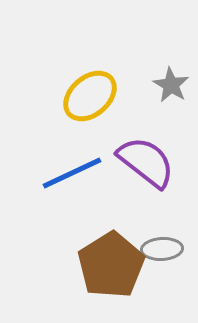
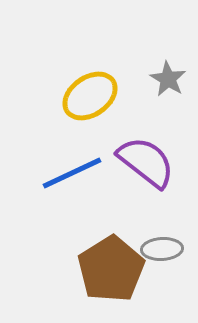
gray star: moved 3 px left, 6 px up
yellow ellipse: rotated 6 degrees clockwise
brown pentagon: moved 4 px down
